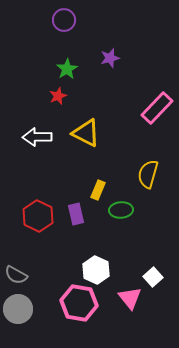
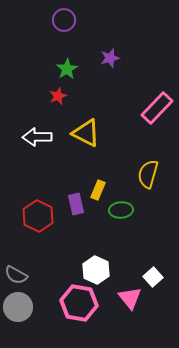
purple rectangle: moved 10 px up
gray circle: moved 2 px up
